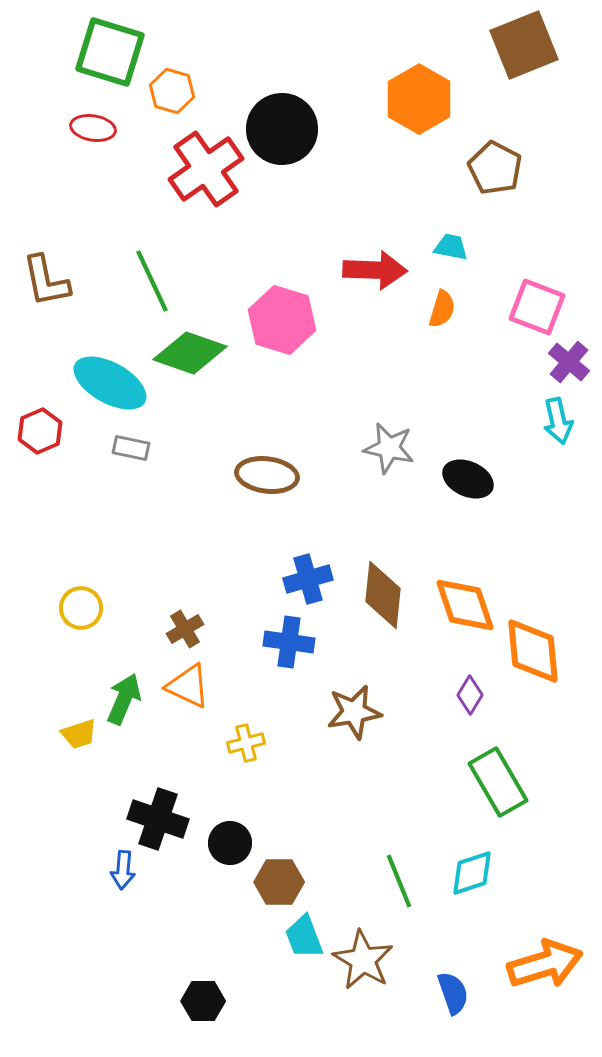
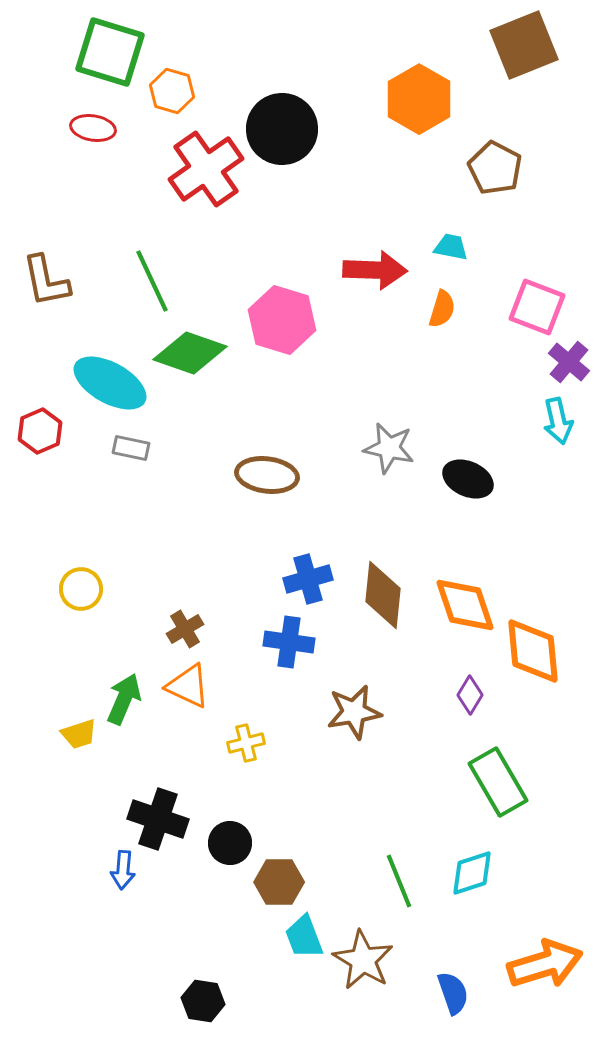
yellow circle at (81, 608): moved 19 px up
black hexagon at (203, 1001): rotated 9 degrees clockwise
